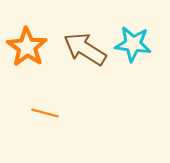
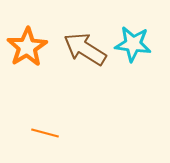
orange star: rotated 6 degrees clockwise
orange line: moved 20 px down
